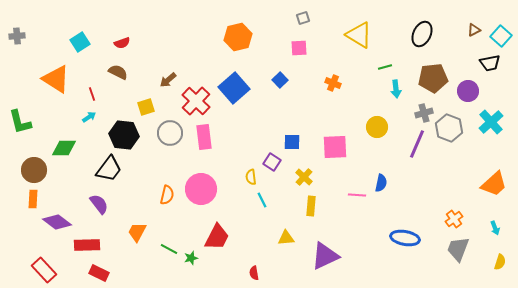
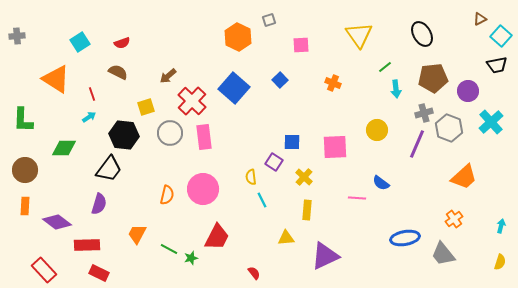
gray square at (303, 18): moved 34 px left, 2 px down
brown triangle at (474, 30): moved 6 px right, 11 px up
black ellipse at (422, 34): rotated 55 degrees counterclockwise
yellow triangle at (359, 35): rotated 24 degrees clockwise
orange hexagon at (238, 37): rotated 20 degrees counterclockwise
pink square at (299, 48): moved 2 px right, 3 px up
black trapezoid at (490, 63): moved 7 px right, 2 px down
green line at (385, 67): rotated 24 degrees counterclockwise
brown arrow at (168, 80): moved 4 px up
blue square at (234, 88): rotated 8 degrees counterclockwise
red cross at (196, 101): moved 4 px left
green L-shape at (20, 122): moved 3 px right, 2 px up; rotated 16 degrees clockwise
yellow circle at (377, 127): moved 3 px down
purple square at (272, 162): moved 2 px right
brown circle at (34, 170): moved 9 px left
blue semicircle at (381, 183): rotated 114 degrees clockwise
orange trapezoid at (494, 184): moved 30 px left, 7 px up
pink circle at (201, 189): moved 2 px right
pink line at (357, 195): moved 3 px down
orange rectangle at (33, 199): moved 8 px left, 7 px down
purple semicircle at (99, 204): rotated 55 degrees clockwise
yellow rectangle at (311, 206): moved 4 px left, 4 px down
cyan arrow at (495, 228): moved 6 px right, 2 px up; rotated 144 degrees counterclockwise
orange trapezoid at (137, 232): moved 2 px down
blue ellipse at (405, 238): rotated 20 degrees counterclockwise
gray trapezoid at (458, 249): moved 15 px left, 5 px down; rotated 60 degrees counterclockwise
red semicircle at (254, 273): rotated 152 degrees clockwise
